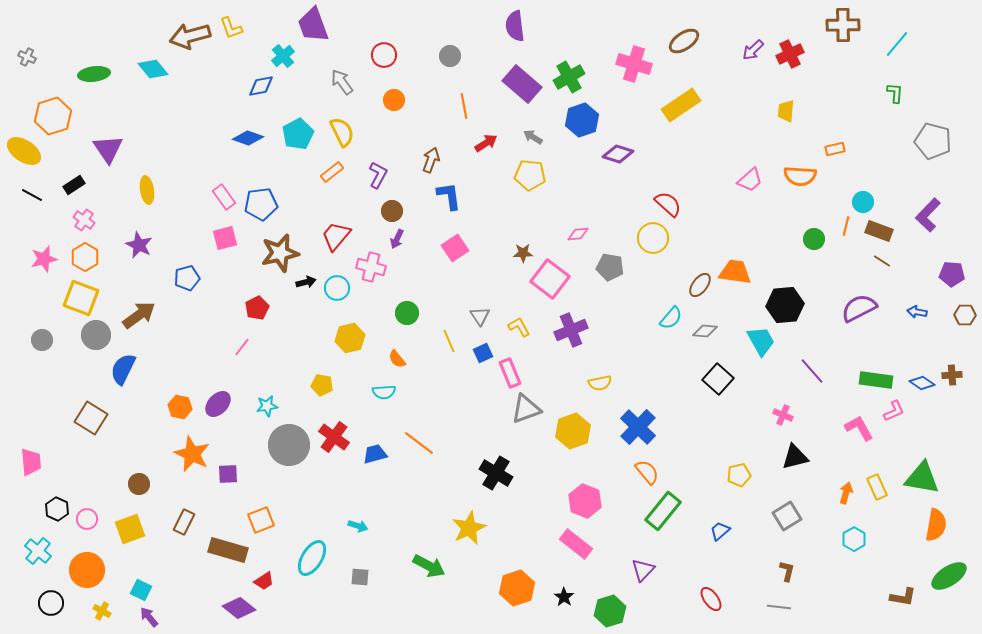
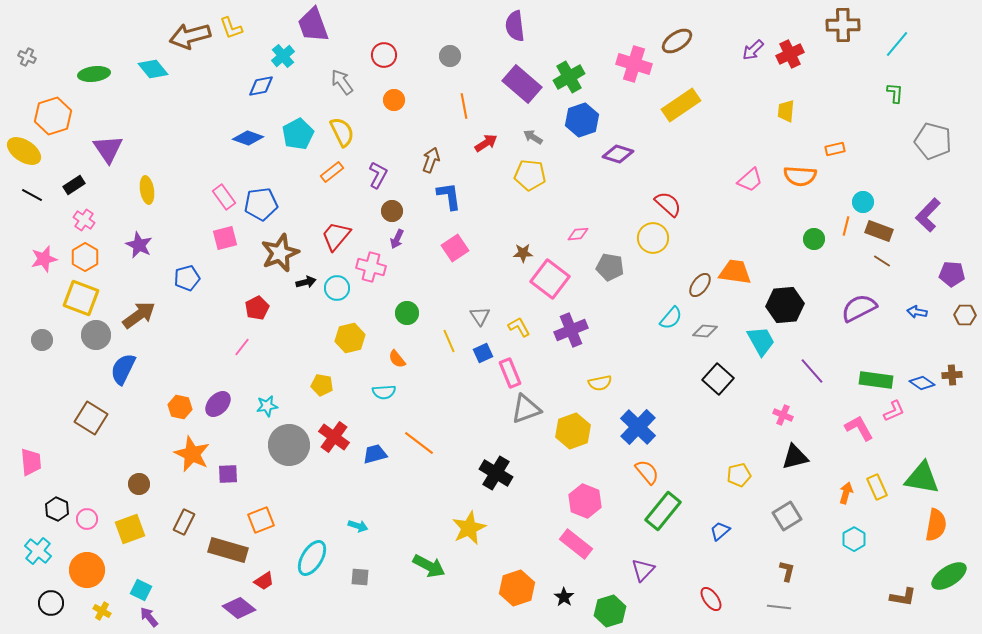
brown ellipse at (684, 41): moved 7 px left
brown star at (280, 253): rotated 9 degrees counterclockwise
